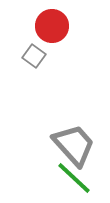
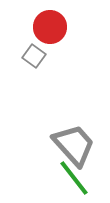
red circle: moved 2 px left, 1 px down
green line: rotated 9 degrees clockwise
